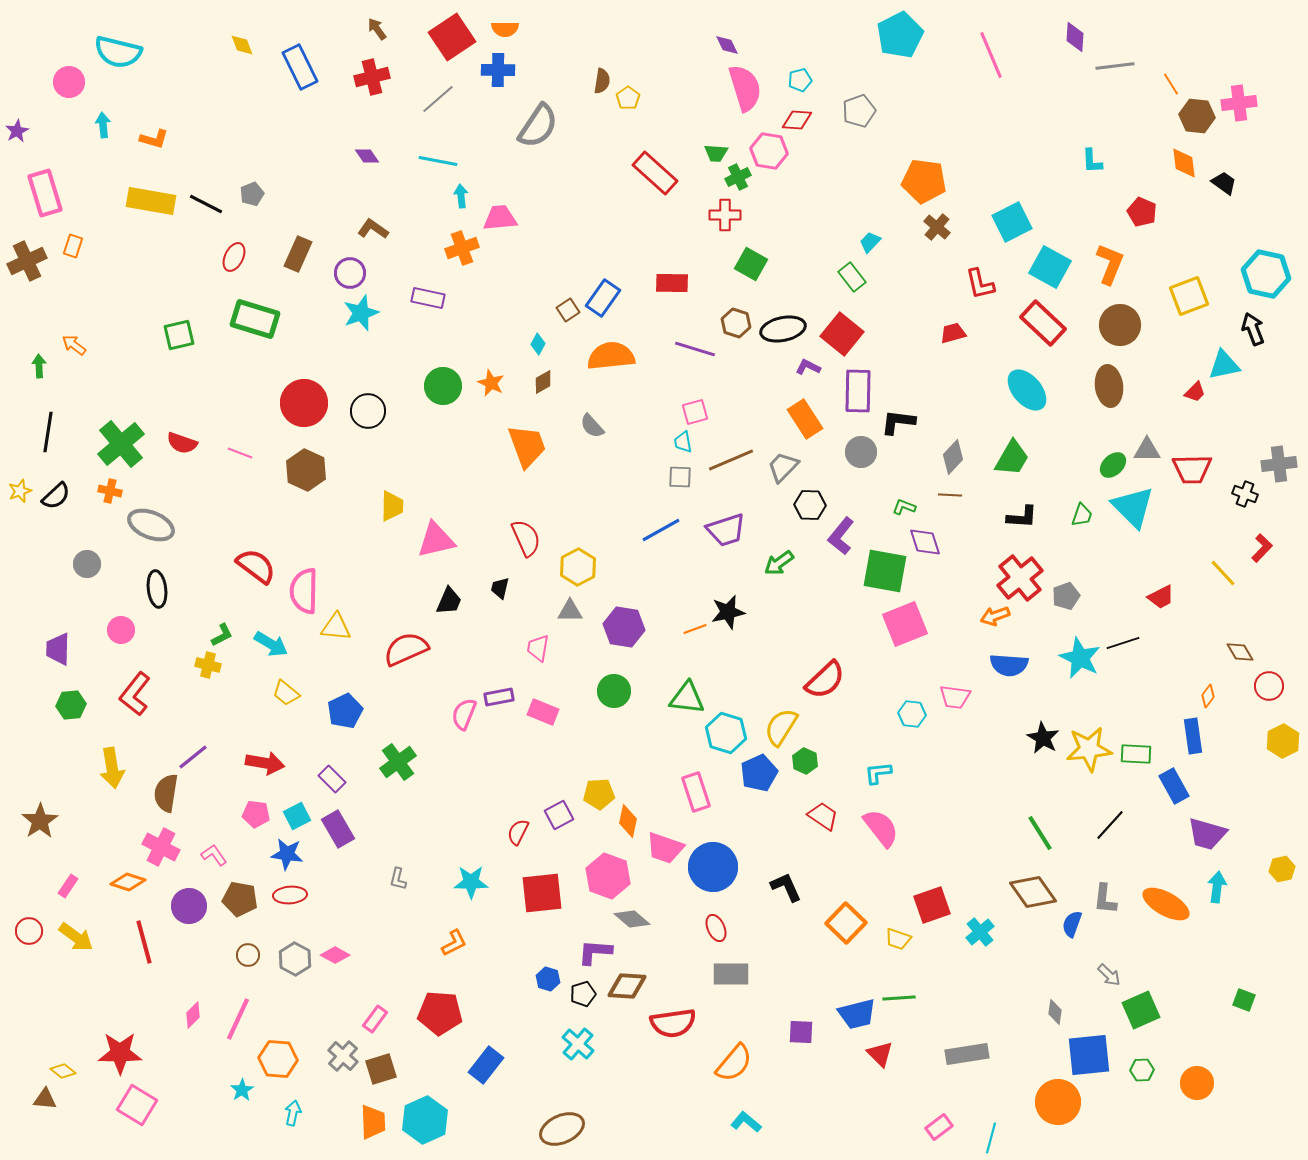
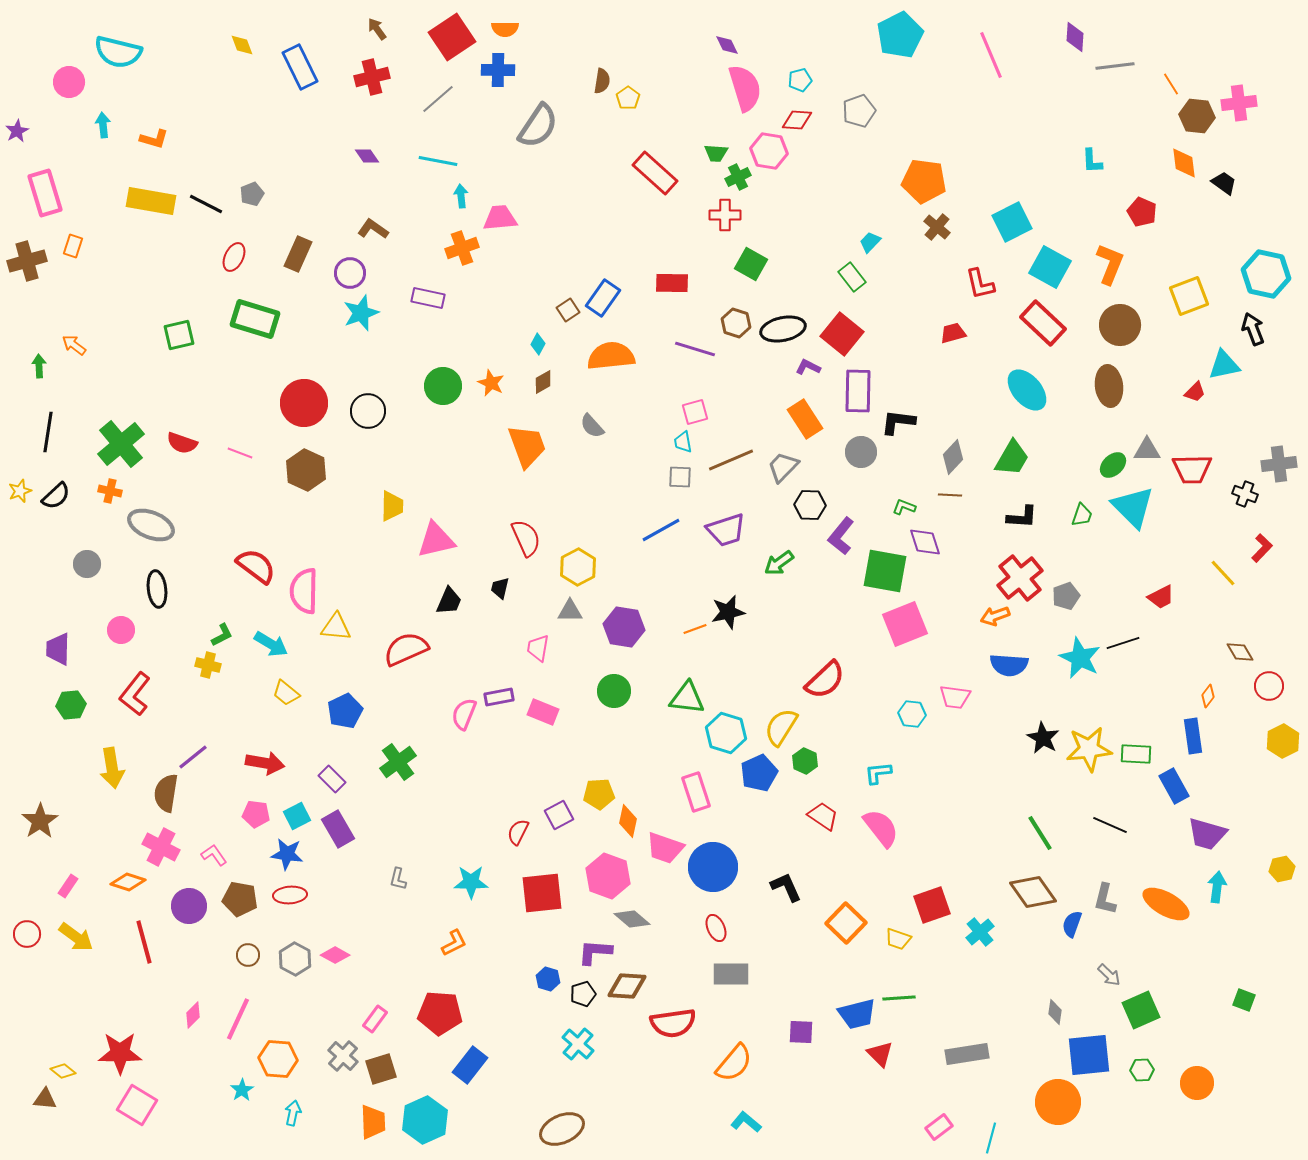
brown cross at (27, 261): rotated 9 degrees clockwise
black line at (1110, 825): rotated 72 degrees clockwise
gray L-shape at (1105, 899): rotated 8 degrees clockwise
red circle at (29, 931): moved 2 px left, 3 px down
blue rectangle at (486, 1065): moved 16 px left
